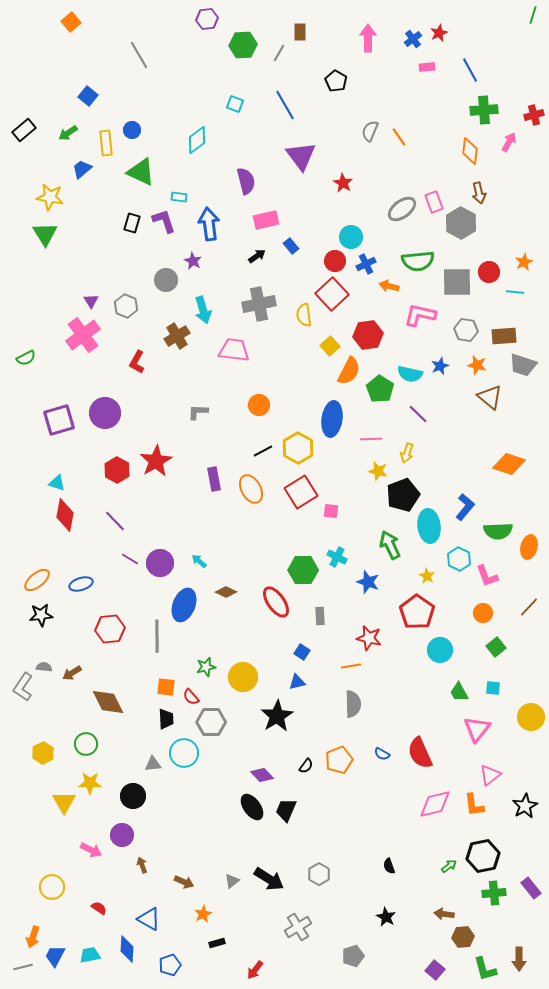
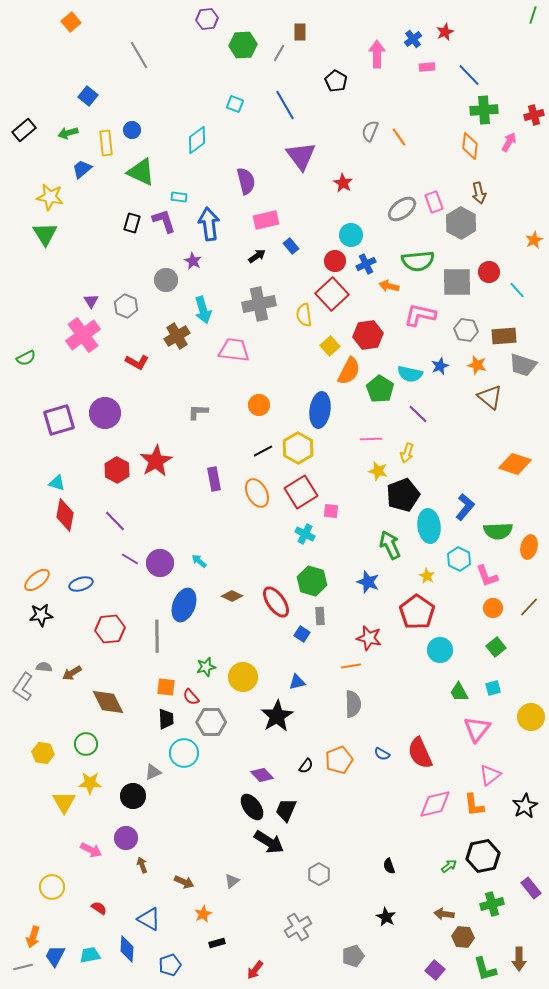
red star at (439, 33): moved 6 px right, 1 px up
pink arrow at (368, 38): moved 9 px right, 16 px down
blue line at (470, 70): moved 1 px left, 5 px down; rotated 15 degrees counterclockwise
green arrow at (68, 133): rotated 18 degrees clockwise
orange diamond at (470, 151): moved 5 px up
cyan circle at (351, 237): moved 2 px up
orange star at (524, 262): moved 10 px right, 22 px up
cyan line at (515, 292): moved 2 px right, 2 px up; rotated 42 degrees clockwise
red L-shape at (137, 362): rotated 90 degrees counterclockwise
blue ellipse at (332, 419): moved 12 px left, 9 px up
orange diamond at (509, 464): moved 6 px right
orange ellipse at (251, 489): moved 6 px right, 4 px down
cyan cross at (337, 557): moved 32 px left, 23 px up
green hexagon at (303, 570): moved 9 px right, 11 px down; rotated 16 degrees clockwise
brown diamond at (226, 592): moved 6 px right, 4 px down
orange circle at (483, 613): moved 10 px right, 5 px up
blue square at (302, 652): moved 18 px up
cyan square at (493, 688): rotated 21 degrees counterclockwise
yellow hexagon at (43, 753): rotated 25 degrees counterclockwise
gray triangle at (153, 764): moved 8 px down; rotated 18 degrees counterclockwise
purple circle at (122, 835): moved 4 px right, 3 px down
black arrow at (269, 879): moved 37 px up
green cross at (494, 893): moved 2 px left, 11 px down; rotated 10 degrees counterclockwise
brown hexagon at (463, 937): rotated 10 degrees clockwise
